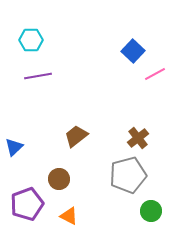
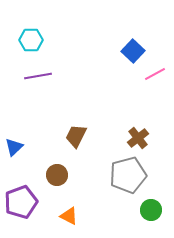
brown trapezoid: rotated 25 degrees counterclockwise
brown circle: moved 2 px left, 4 px up
purple pentagon: moved 6 px left, 2 px up
green circle: moved 1 px up
